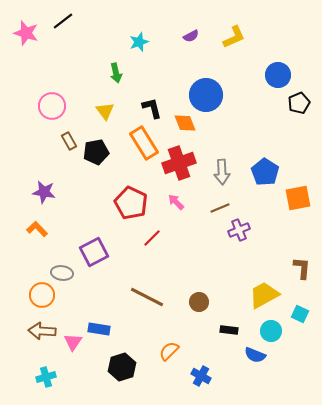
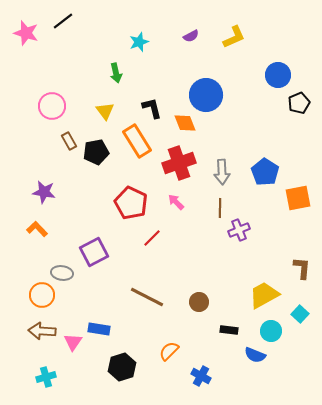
orange rectangle at (144, 143): moved 7 px left, 2 px up
brown line at (220, 208): rotated 66 degrees counterclockwise
cyan square at (300, 314): rotated 18 degrees clockwise
